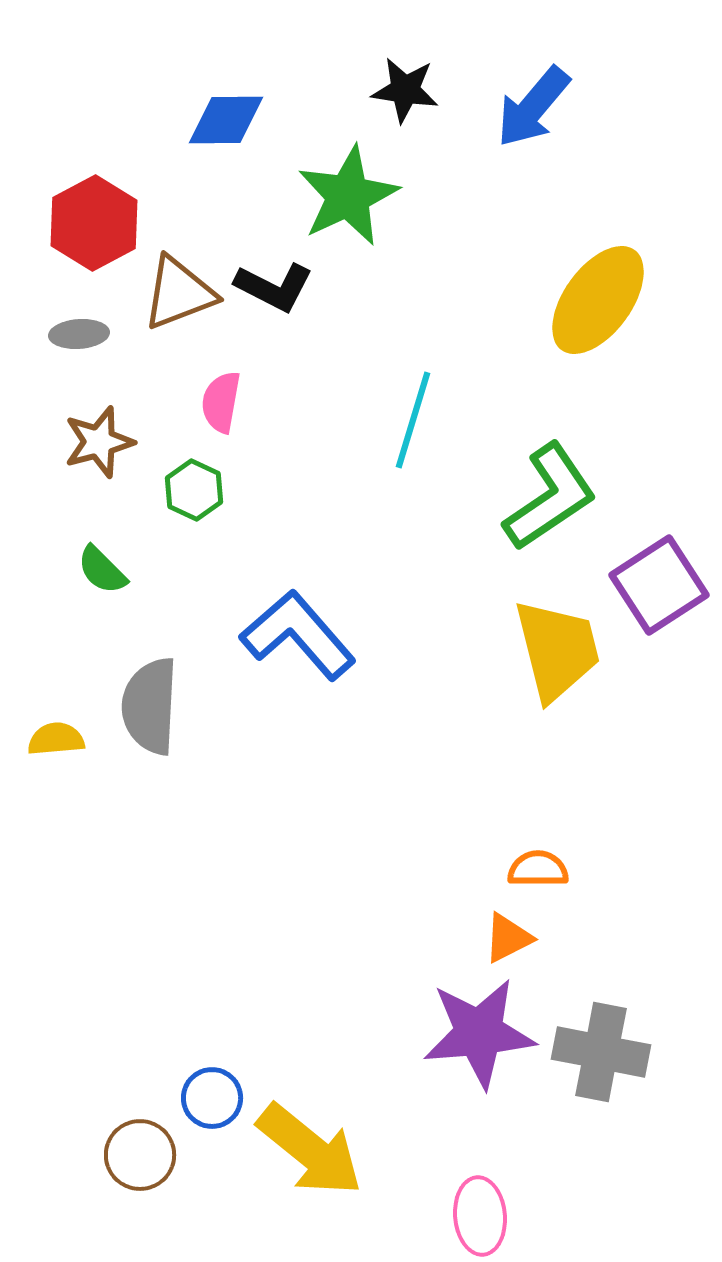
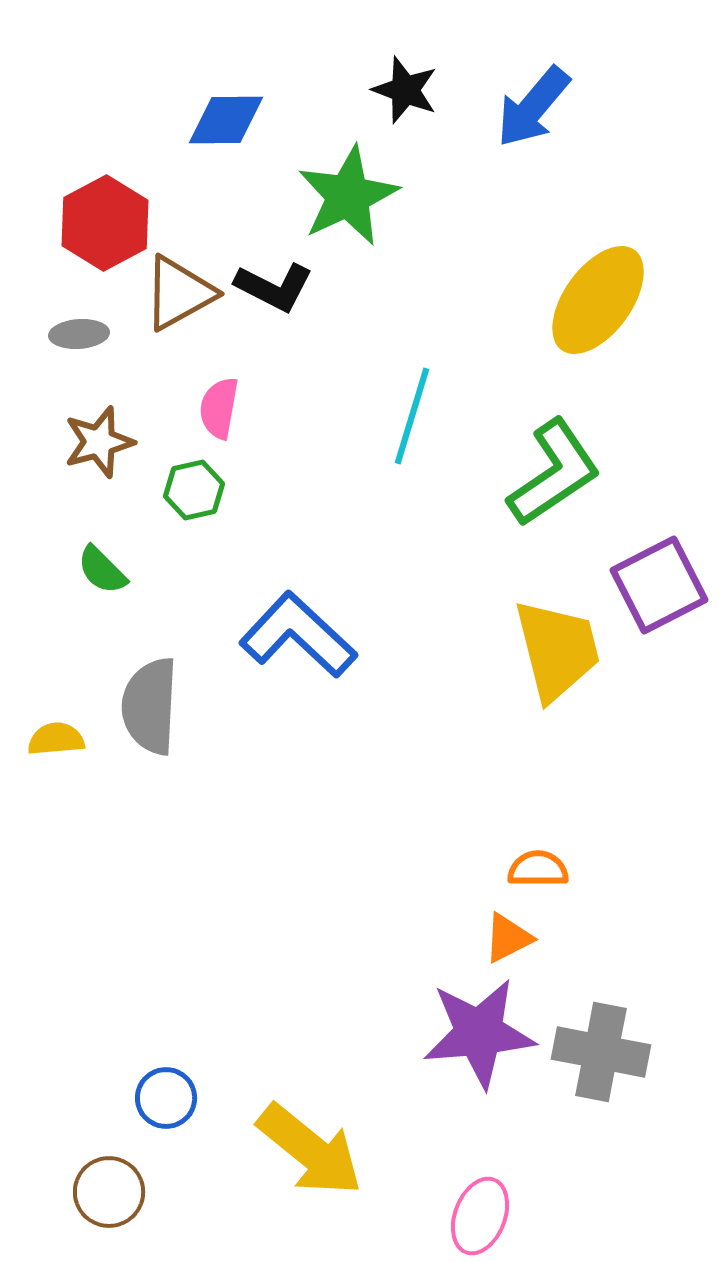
black star: rotated 12 degrees clockwise
red hexagon: moved 11 px right
brown triangle: rotated 8 degrees counterclockwise
pink semicircle: moved 2 px left, 6 px down
cyan line: moved 1 px left, 4 px up
green hexagon: rotated 22 degrees clockwise
green L-shape: moved 4 px right, 24 px up
purple square: rotated 6 degrees clockwise
blue L-shape: rotated 6 degrees counterclockwise
blue circle: moved 46 px left
brown circle: moved 31 px left, 37 px down
pink ellipse: rotated 26 degrees clockwise
